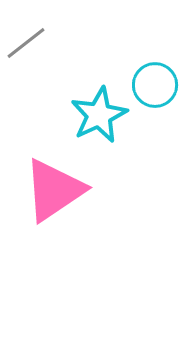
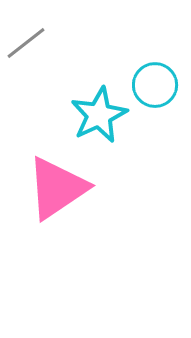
pink triangle: moved 3 px right, 2 px up
